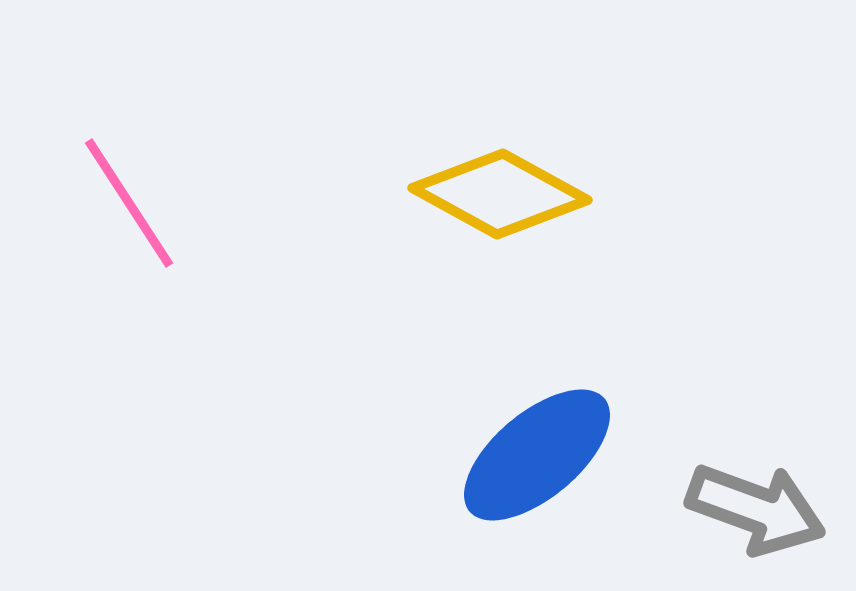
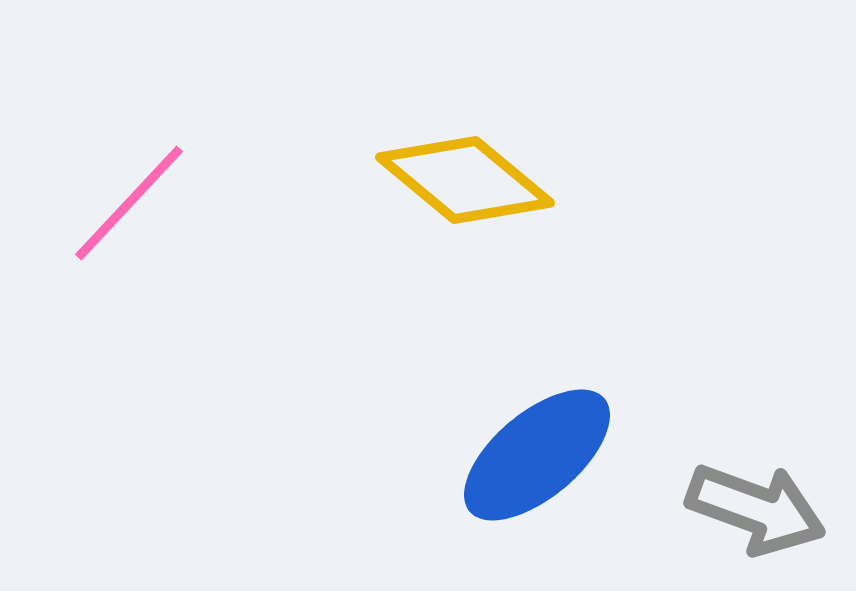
yellow diamond: moved 35 px left, 14 px up; rotated 11 degrees clockwise
pink line: rotated 76 degrees clockwise
